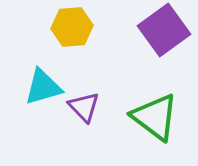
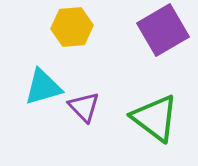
purple square: moved 1 px left; rotated 6 degrees clockwise
green triangle: moved 1 px down
